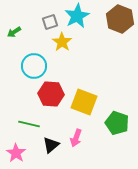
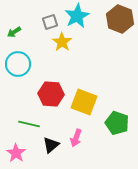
cyan circle: moved 16 px left, 2 px up
